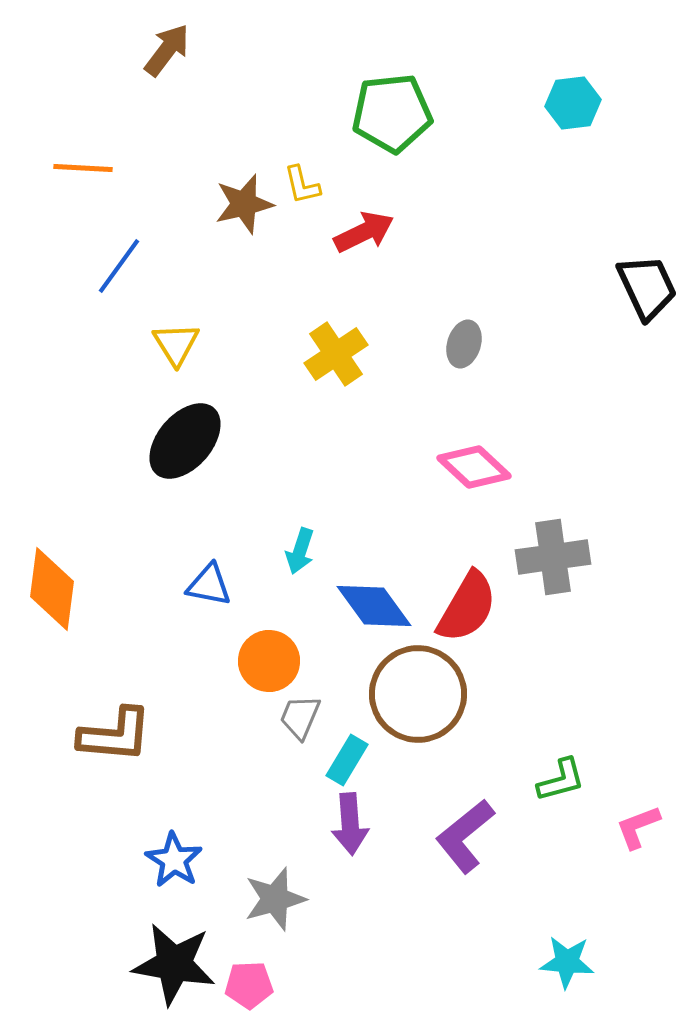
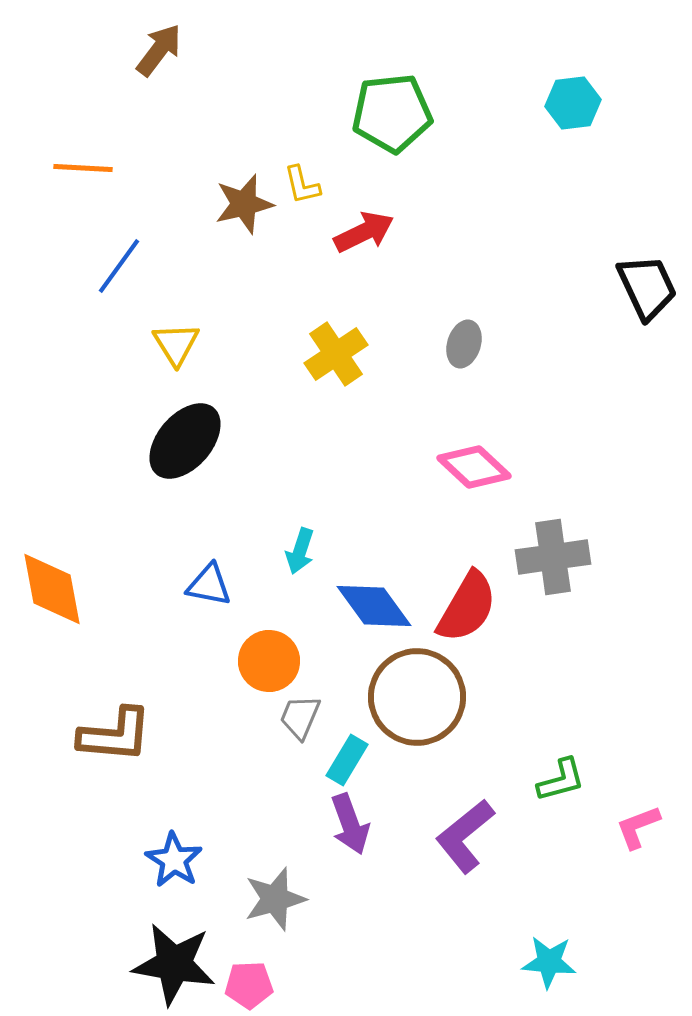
brown arrow: moved 8 px left
orange diamond: rotated 18 degrees counterclockwise
brown circle: moved 1 px left, 3 px down
purple arrow: rotated 16 degrees counterclockwise
cyan star: moved 18 px left
